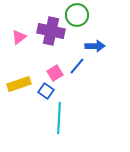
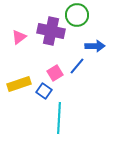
blue square: moved 2 px left
